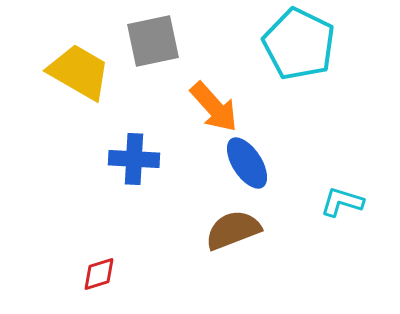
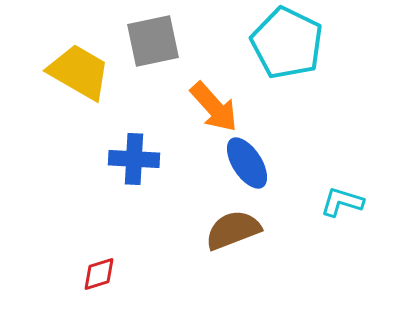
cyan pentagon: moved 12 px left, 1 px up
